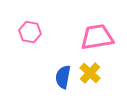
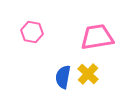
pink hexagon: moved 2 px right
yellow cross: moved 2 px left, 1 px down
